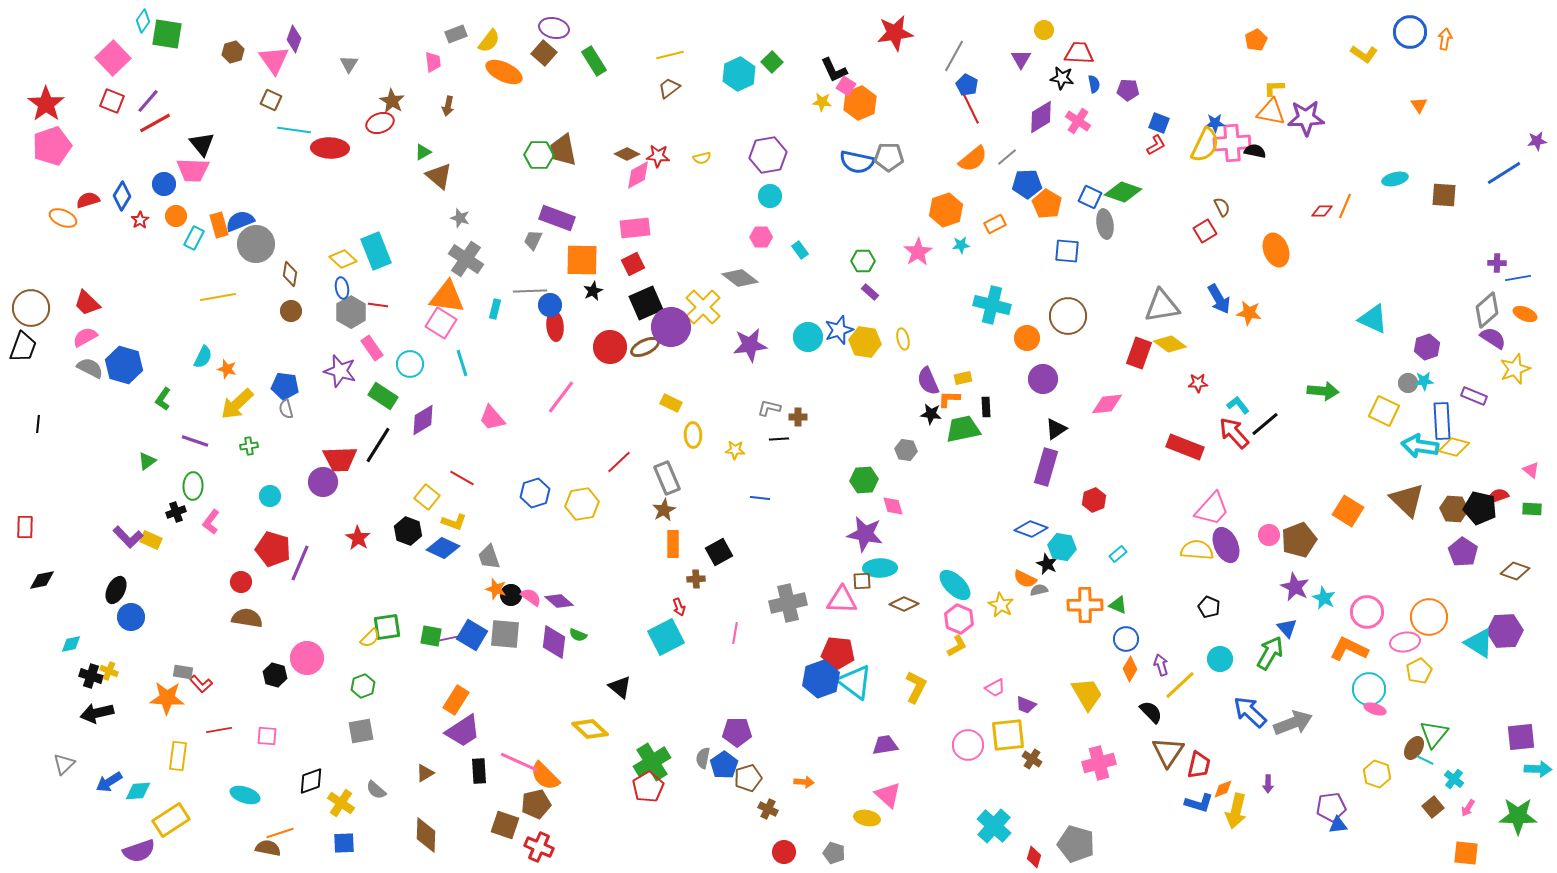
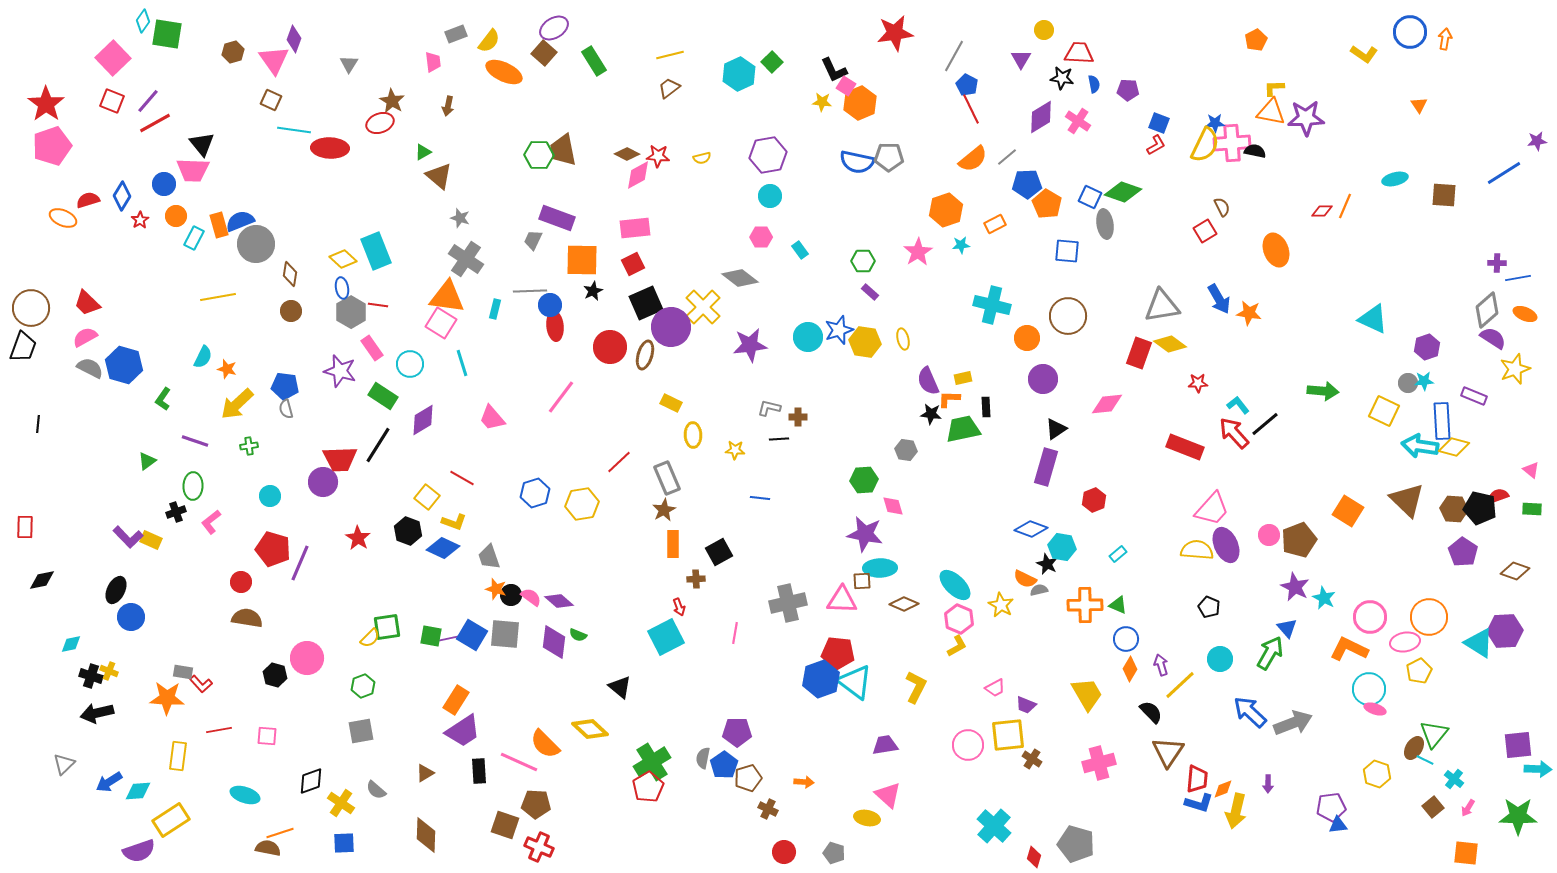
purple ellipse at (554, 28): rotated 44 degrees counterclockwise
brown ellipse at (645, 347): moved 8 px down; rotated 48 degrees counterclockwise
pink L-shape at (211, 522): rotated 15 degrees clockwise
pink circle at (1367, 612): moved 3 px right, 5 px down
purple square at (1521, 737): moved 3 px left, 8 px down
red trapezoid at (1199, 765): moved 2 px left, 14 px down; rotated 8 degrees counterclockwise
orange semicircle at (545, 776): moved 32 px up
brown pentagon at (536, 804): rotated 16 degrees clockwise
